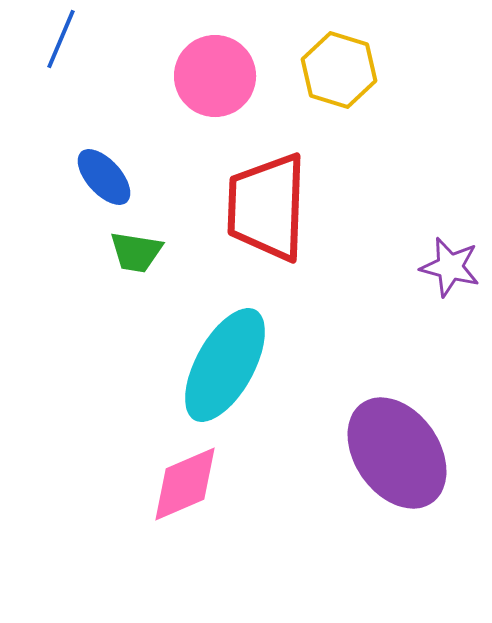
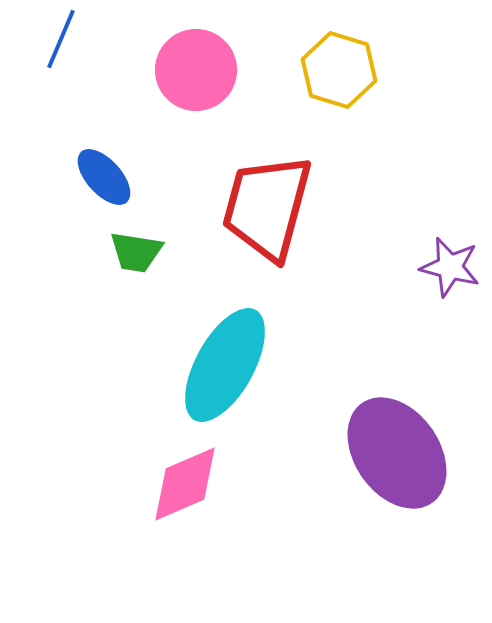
pink circle: moved 19 px left, 6 px up
red trapezoid: rotated 13 degrees clockwise
